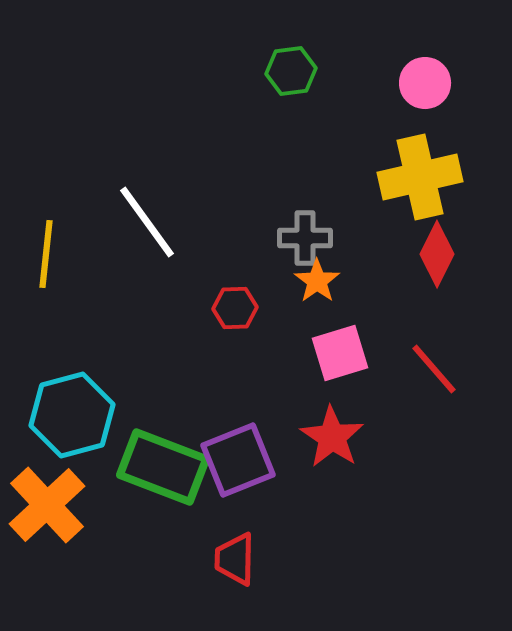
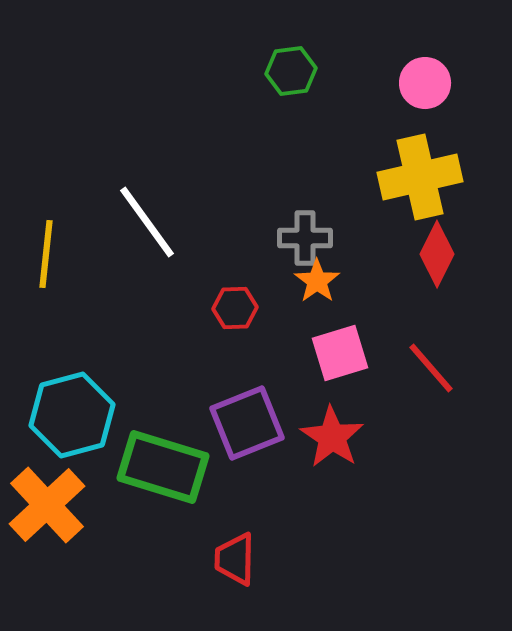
red line: moved 3 px left, 1 px up
purple square: moved 9 px right, 37 px up
green rectangle: rotated 4 degrees counterclockwise
